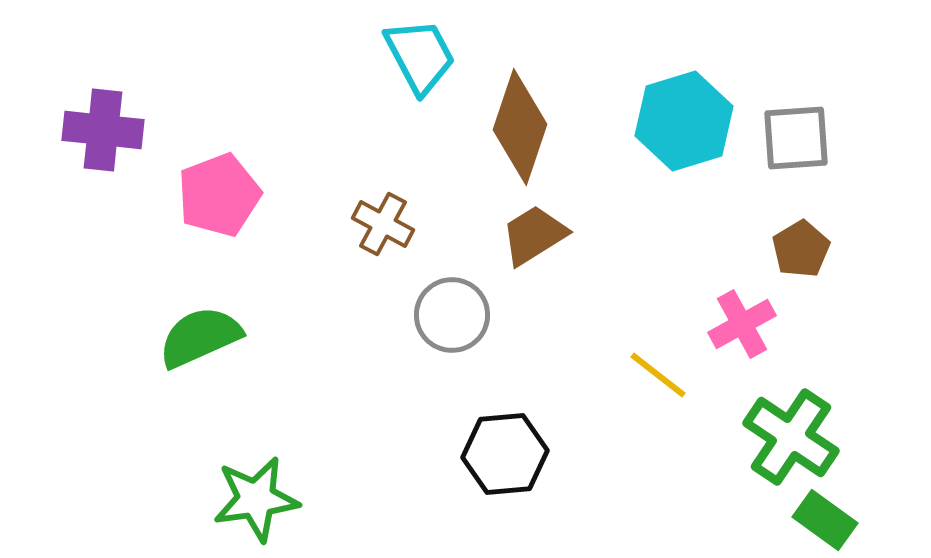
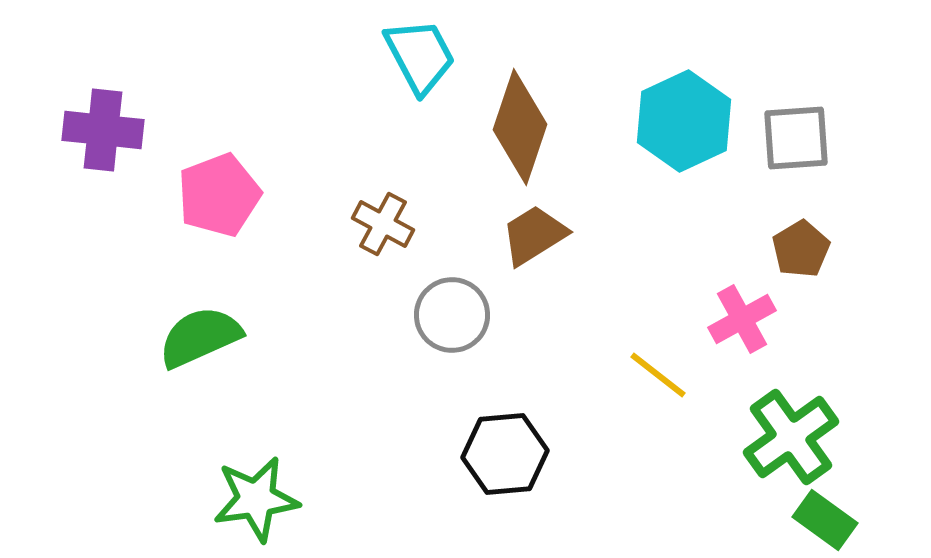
cyan hexagon: rotated 8 degrees counterclockwise
pink cross: moved 5 px up
green cross: rotated 20 degrees clockwise
